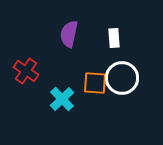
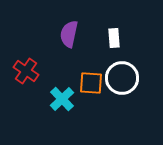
orange square: moved 4 px left
